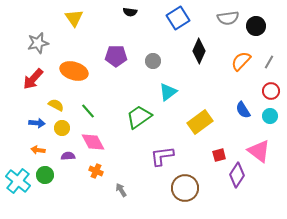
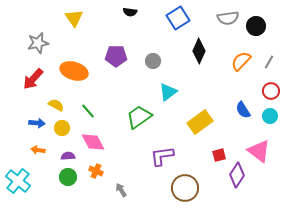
green circle: moved 23 px right, 2 px down
